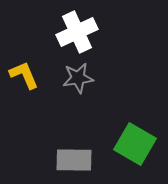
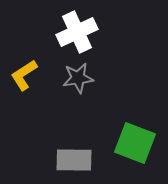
yellow L-shape: rotated 100 degrees counterclockwise
green square: moved 1 px up; rotated 9 degrees counterclockwise
